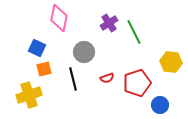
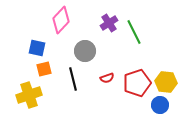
pink diamond: moved 2 px right, 2 px down; rotated 32 degrees clockwise
blue square: rotated 12 degrees counterclockwise
gray circle: moved 1 px right, 1 px up
yellow hexagon: moved 5 px left, 20 px down
